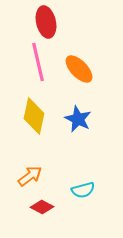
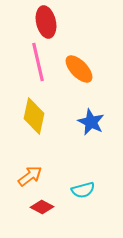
blue star: moved 13 px right, 3 px down
